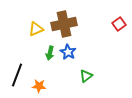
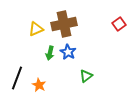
black line: moved 3 px down
orange star: moved 1 px up; rotated 24 degrees clockwise
